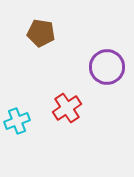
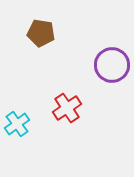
purple circle: moved 5 px right, 2 px up
cyan cross: moved 3 px down; rotated 15 degrees counterclockwise
